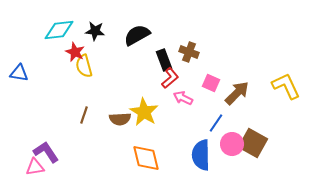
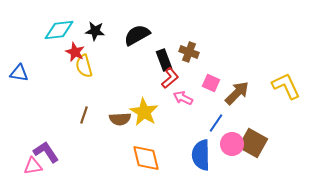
pink triangle: moved 2 px left, 1 px up
